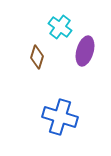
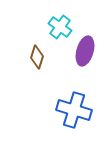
blue cross: moved 14 px right, 7 px up
